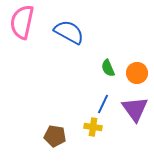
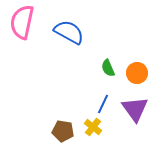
yellow cross: rotated 30 degrees clockwise
brown pentagon: moved 8 px right, 5 px up
